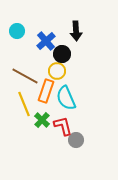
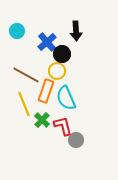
blue cross: moved 1 px right, 1 px down
brown line: moved 1 px right, 1 px up
